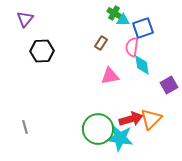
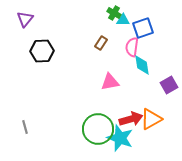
pink triangle: moved 6 px down
orange triangle: rotated 15 degrees clockwise
cyan star: rotated 12 degrees clockwise
